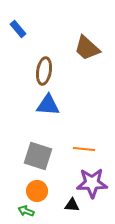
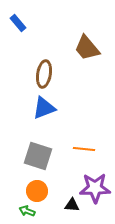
blue rectangle: moved 6 px up
brown trapezoid: rotated 8 degrees clockwise
brown ellipse: moved 3 px down
blue triangle: moved 4 px left, 3 px down; rotated 25 degrees counterclockwise
purple star: moved 3 px right, 5 px down
green arrow: moved 1 px right
